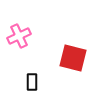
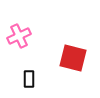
black rectangle: moved 3 px left, 3 px up
